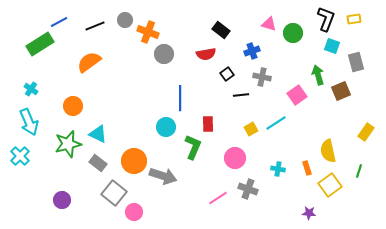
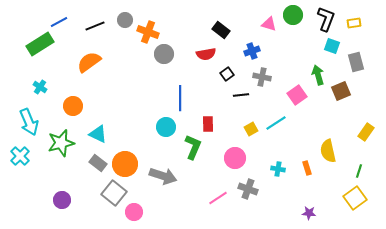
yellow rectangle at (354, 19): moved 4 px down
green circle at (293, 33): moved 18 px up
cyan cross at (31, 89): moved 9 px right, 2 px up
green star at (68, 144): moved 7 px left, 1 px up
orange circle at (134, 161): moved 9 px left, 3 px down
yellow square at (330, 185): moved 25 px right, 13 px down
